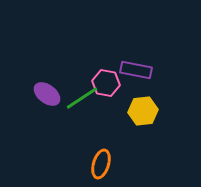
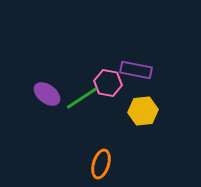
pink hexagon: moved 2 px right
